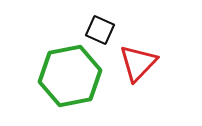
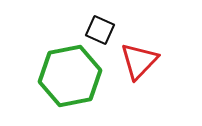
red triangle: moved 1 px right, 2 px up
